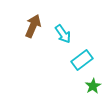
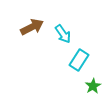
brown arrow: moved 1 px left, 1 px down; rotated 40 degrees clockwise
cyan rectangle: moved 3 px left; rotated 20 degrees counterclockwise
